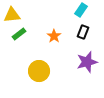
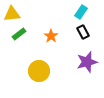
cyan rectangle: moved 2 px down
yellow triangle: moved 1 px up
black rectangle: rotated 48 degrees counterclockwise
orange star: moved 3 px left
